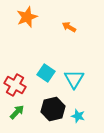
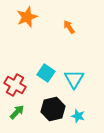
orange arrow: rotated 24 degrees clockwise
